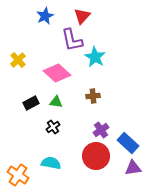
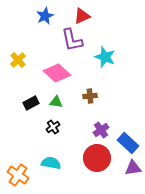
red triangle: rotated 24 degrees clockwise
cyan star: moved 10 px right; rotated 10 degrees counterclockwise
brown cross: moved 3 px left
red circle: moved 1 px right, 2 px down
